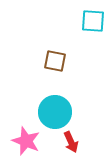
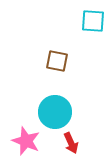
brown square: moved 2 px right
red arrow: moved 1 px down
